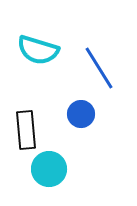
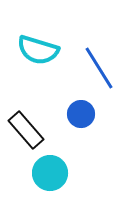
black rectangle: rotated 36 degrees counterclockwise
cyan circle: moved 1 px right, 4 px down
